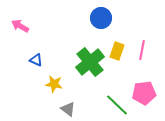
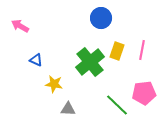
gray triangle: rotated 35 degrees counterclockwise
